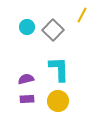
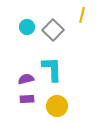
yellow line: rotated 14 degrees counterclockwise
cyan L-shape: moved 7 px left
yellow circle: moved 1 px left, 5 px down
